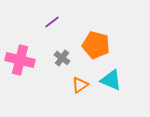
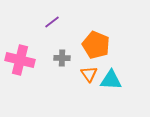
orange pentagon: rotated 8 degrees clockwise
gray cross: rotated 35 degrees counterclockwise
cyan triangle: rotated 20 degrees counterclockwise
orange triangle: moved 9 px right, 11 px up; rotated 30 degrees counterclockwise
